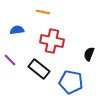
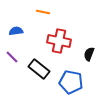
blue semicircle: moved 1 px left, 1 px down
red cross: moved 7 px right
purple line: moved 2 px right, 3 px up
